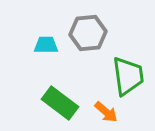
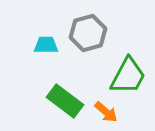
gray hexagon: rotated 9 degrees counterclockwise
green trapezoid: rotated 36 degrees clockwise
green rectangle: moved 5 px right, 2 px up
